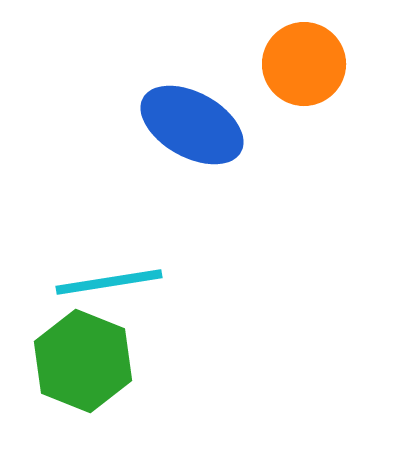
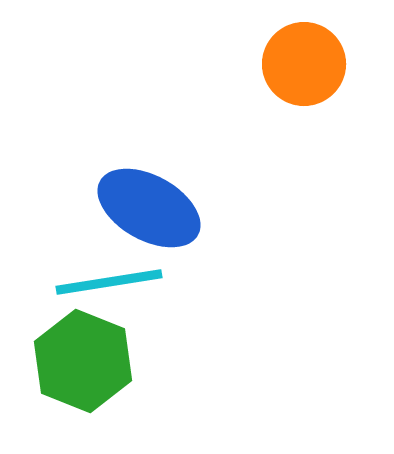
blue ellipse: moved 43 px left, 83 px down
